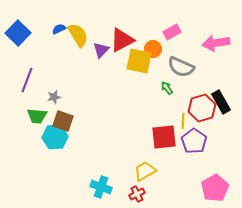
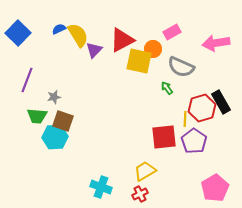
purple triangle: moved 7 px left
yellow line: moved 2 px right, 2 px up
red cross: moved 3 px right
